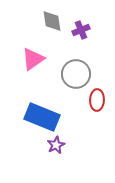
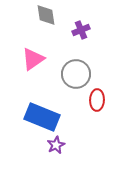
gray diamond: moved 6 px left, 6 px up
